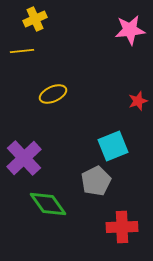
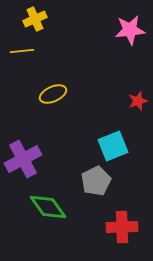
purple cross: moved 1 px left, 1 px down; rotated 15 degrees clockwise
green diamond: moved 3 px down
